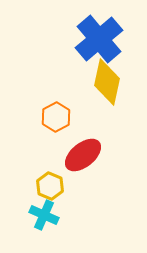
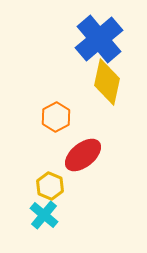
cyan cross: rotated 16 degrees clockwise
